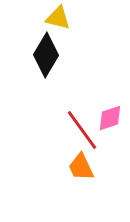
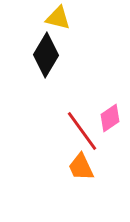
pink diamond: rotated 16 degrees counterclockwise
red line: moved 1 px down
